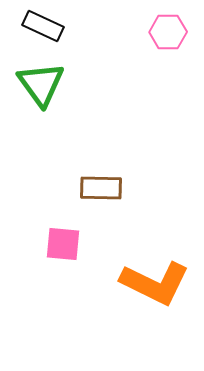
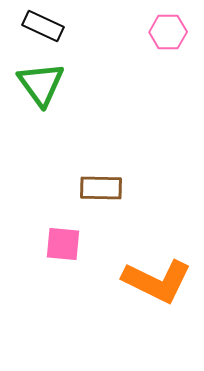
orange L-shape: moved 2 px right, 2 px up
